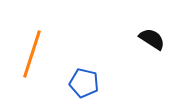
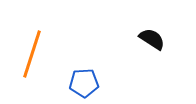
blue pentagon: rotated 16 degrees counterclockwise
